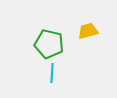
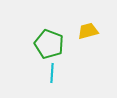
green pentagon: rotated 8 degrees clockwise
